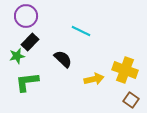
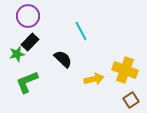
purple circle: moved 2 px right
cyan line: rotated 36 degrees clockwise
green star: moved 2 px up
green L-shape: rotated 15 degrees counterclockwise
brown square: rotated 21 degrees clockwise
